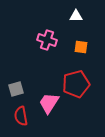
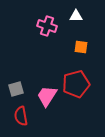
pink cross: moved 14 px up
pink trapezoid: moved 2 px left, 7 px up
